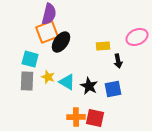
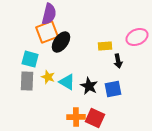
yellow rectangle: moved 2 px right
red square: rotated 12 degrees clockwise
